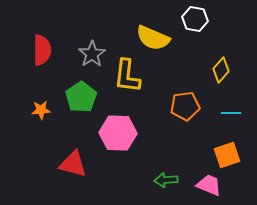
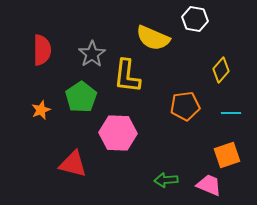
orange star: rotated 18 degrees counterclockwise
